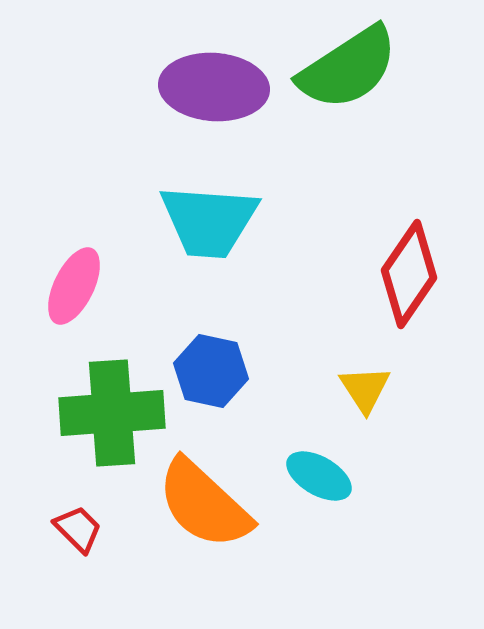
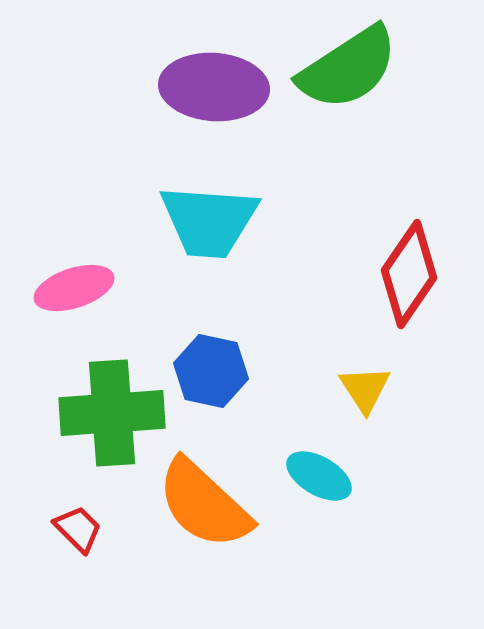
pink ellipse: moved 2 px down; rotated 46 degrees clockwise
